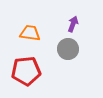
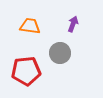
orange trapezoid: moved 7 px up
gray circle: moved 8 px left, 4 px down
